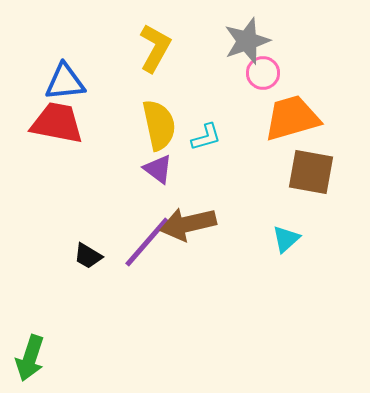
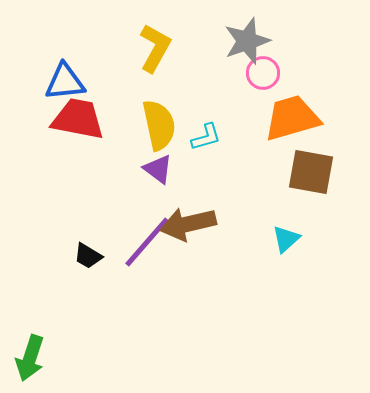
red trapezoid: moved 21 px right, 4 px up
